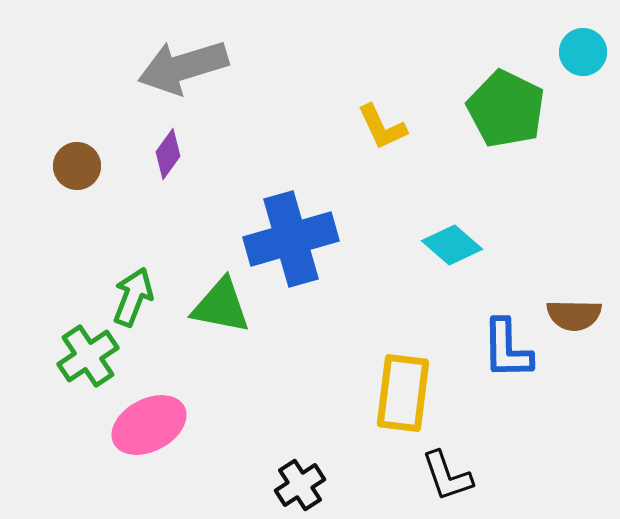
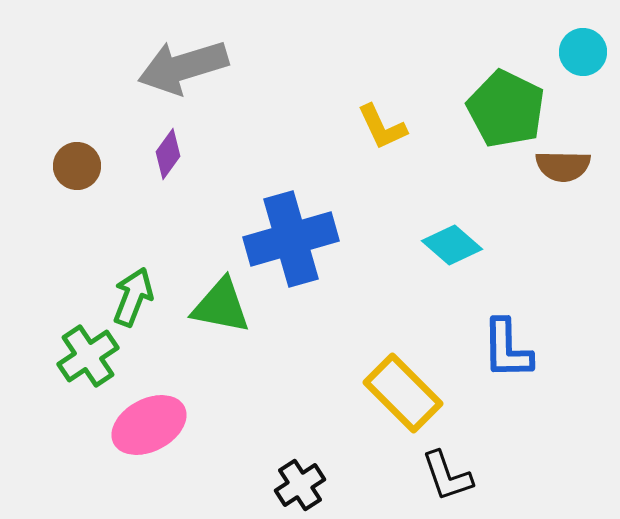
brown semicircle: moved 11 px left, 149 px up
yellow rectangle: rotated 52 degrees counterclockwise
